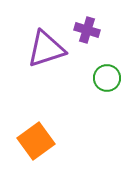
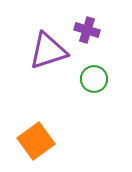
purple triangle: moved 2 px right, 2 px down
green circle: moved 13 px left, 1 px down
